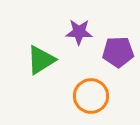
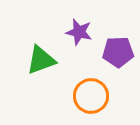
purple star: rotated 12 degrees clockwise
green triangle: rotated 12 degrees clockwise
